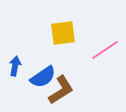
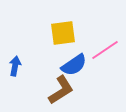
blue semicircle: moved 31 px right, 12 px up
